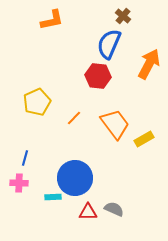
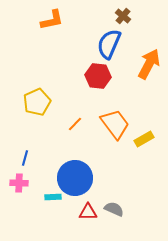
orange line: moved 1 px right, 6 px down
